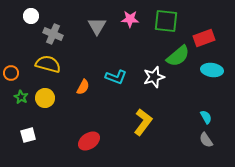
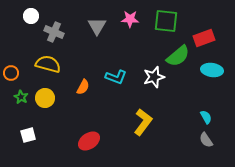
gray cross: moved 1 px right, 2 px up
